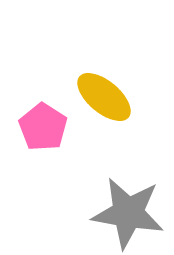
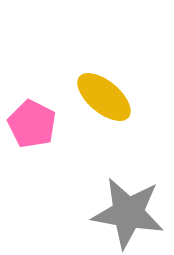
pink pentagon: moved 11 px left, 3 px up; rotated 6 degrees counterclockwise
